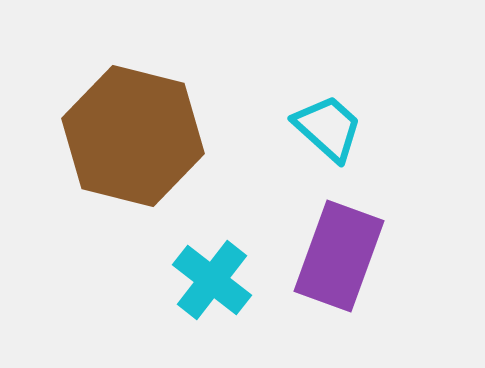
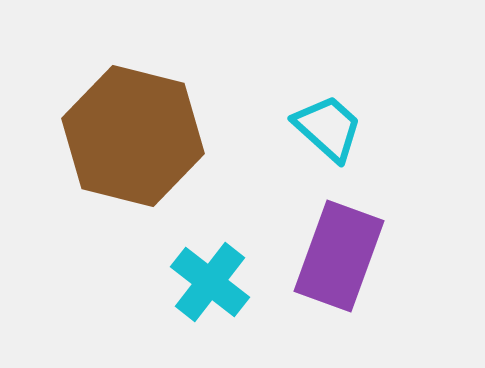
cyan cross: moved 2 px left, 2 px down
